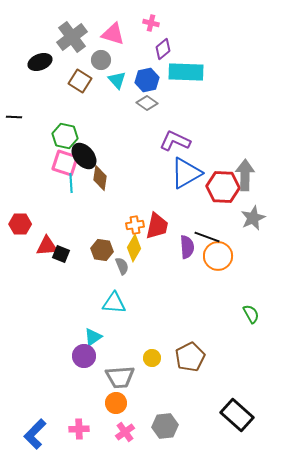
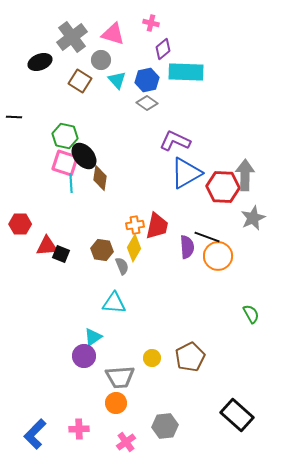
pink cross at (125, 432): moved 1 px right, 10 px down
